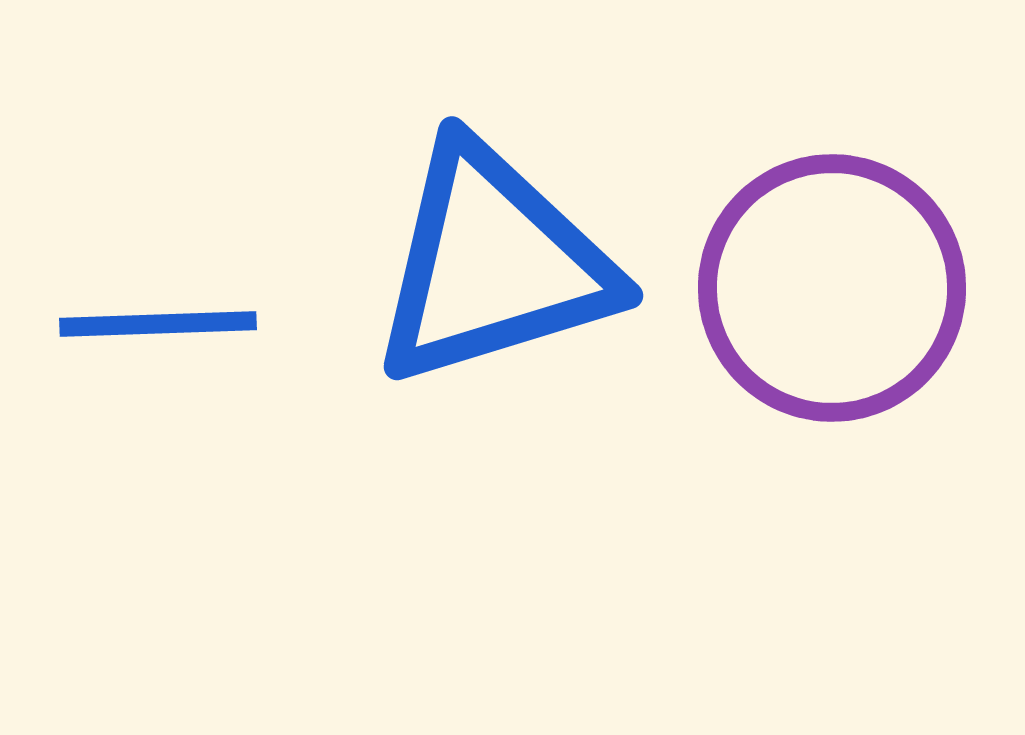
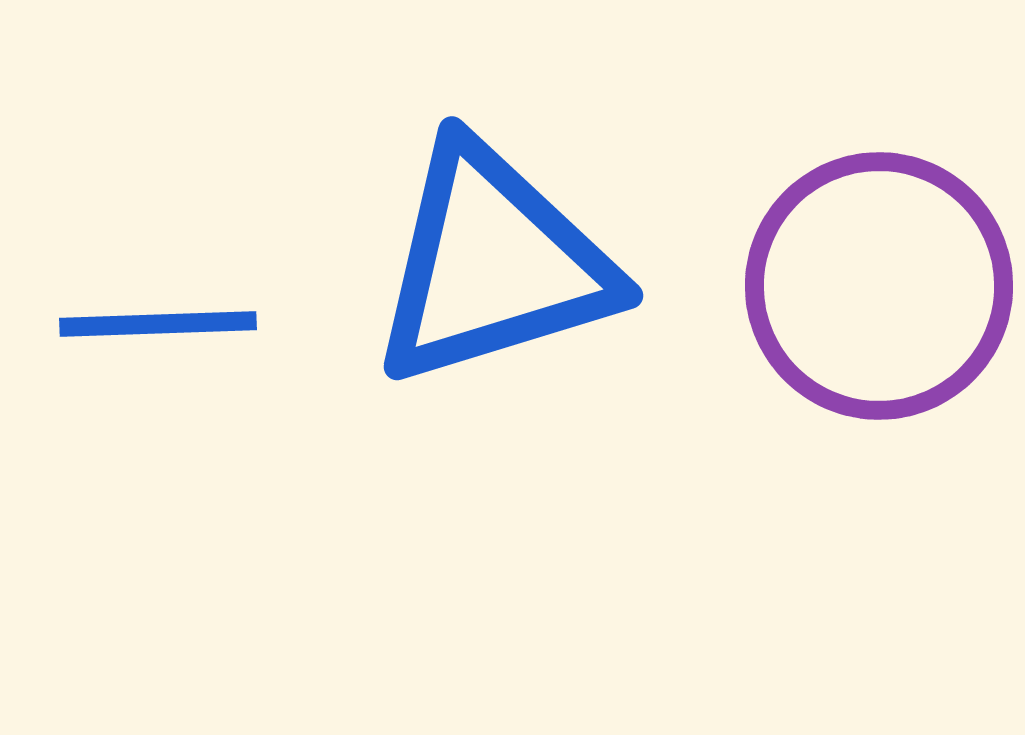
purple circle: moved 47 px right, 2 px up
